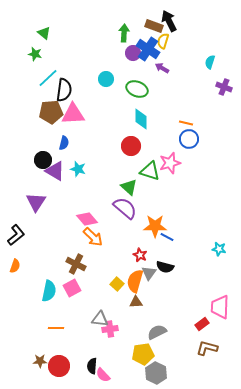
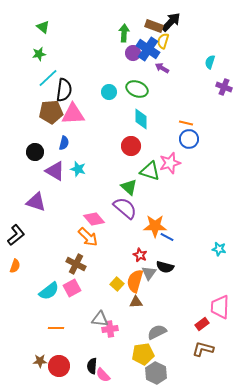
black arrow at (169, 21): moved 2 px right, 1 px down; rotated 70 degrees clockwise
green triangle at (44, 33): moved 1 px left, 6 px up
green star at (35, 54): moved 4 px right; rotated 24 degrees counterclockwise
cyan circle at (106, 79): moved 3 px right, 13 px down
black circle at (43, 160): moved 8 px left, 8 px up
purple triangle at (36, 202): rotated 45 degrees counterclockwise
pink diamond at (87, 219): moved 7 px right
orange arrow at (93, 237): moved 5 px left
cyan semicircle at (49, 291): rotated 40 degrees clockwise
brown L-shape at (207, 348): moved 4 px left, 1 px down
